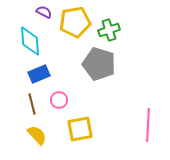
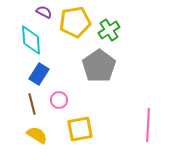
green cross: rotated 15 degrees counterclockwise
cyan diamond: moved 1 px right, 1 px up
gray pentagon: moved 2 px down; rotated 20 degrees clockwise
blue rectangle: rotated 35 degrees counterclockwise
yellow semicircle: rotated 15 degrees counterclockwise
